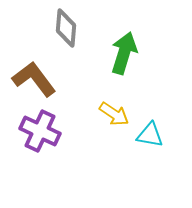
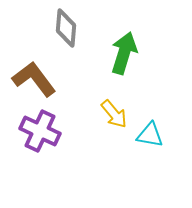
yellow arrow: rotated 16 degrees clockwise
